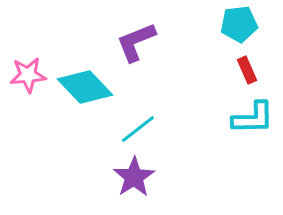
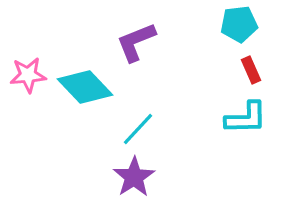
red rectangle: moved 4 px right
cyan L-shape: moved 7 px left
cyan line: rotated 9 degrees counterclockwise
